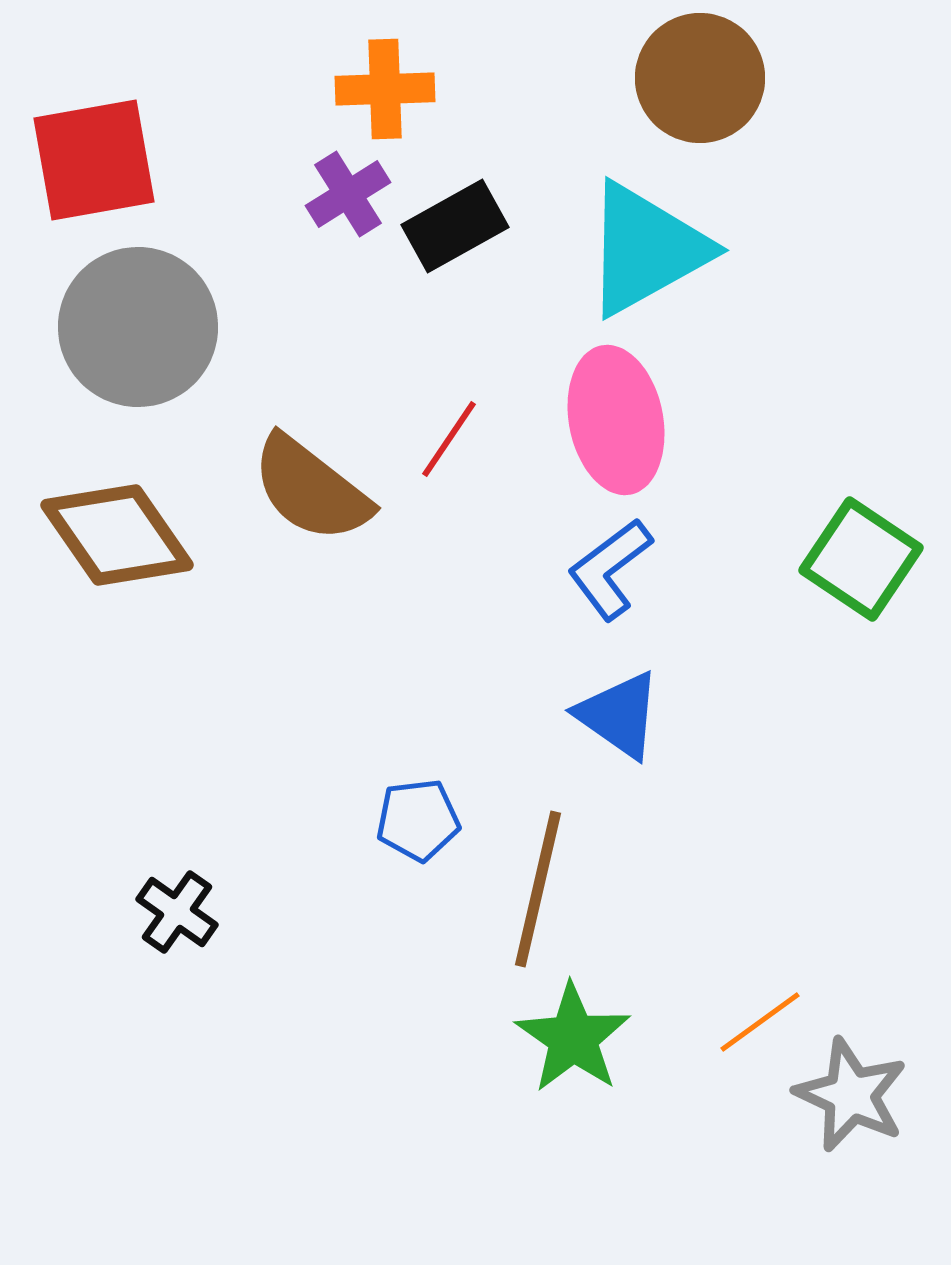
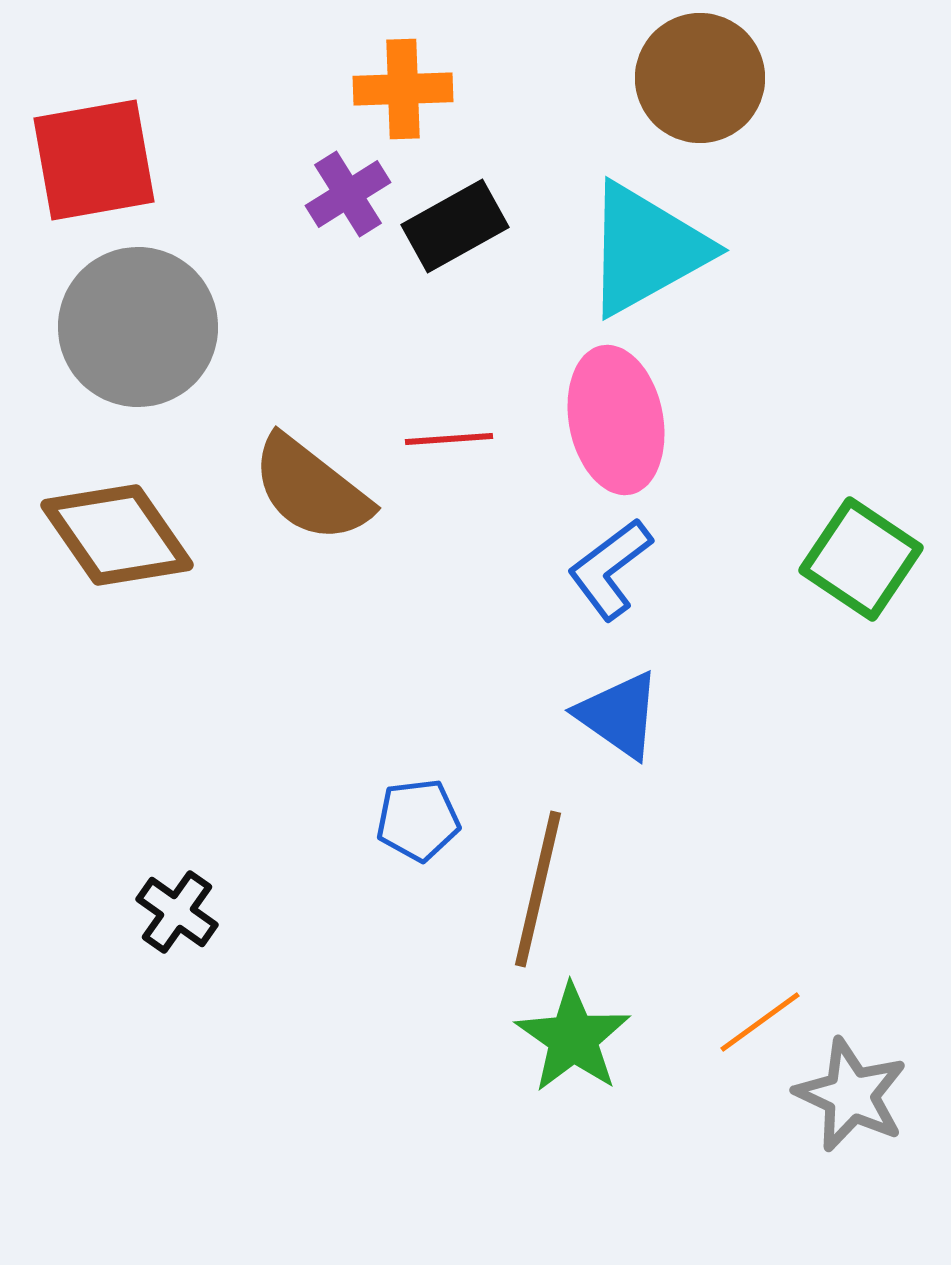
orange cross: moved 18 px right
red line: rotated 52 degrees clockwise
